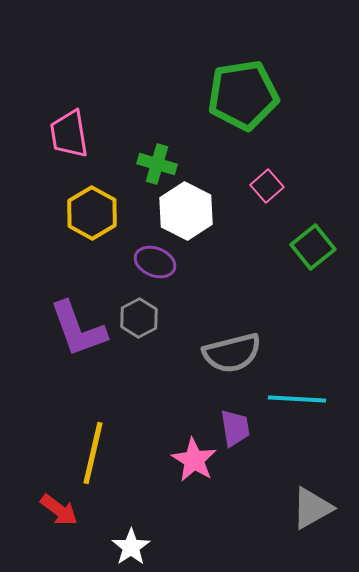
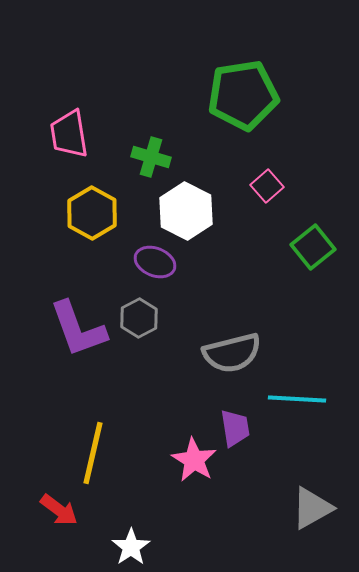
green cross: moved 6 px left, 7 px up
